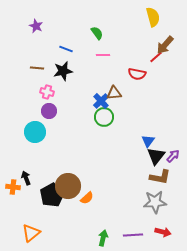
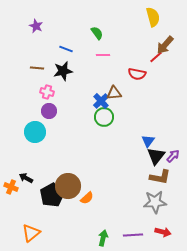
black arrow: rotated 40 degrees counterclockwise
orange cross: moved 2 px left; rotated 16 degrees clockwise
